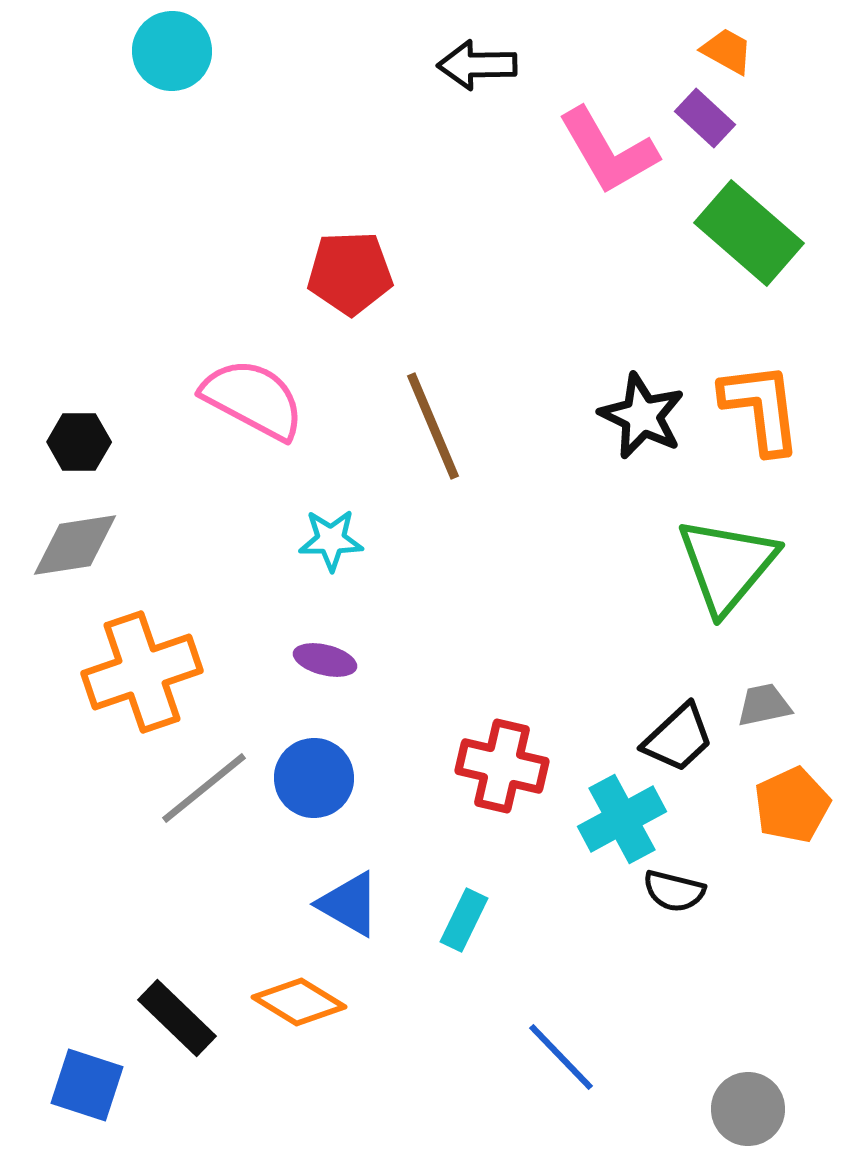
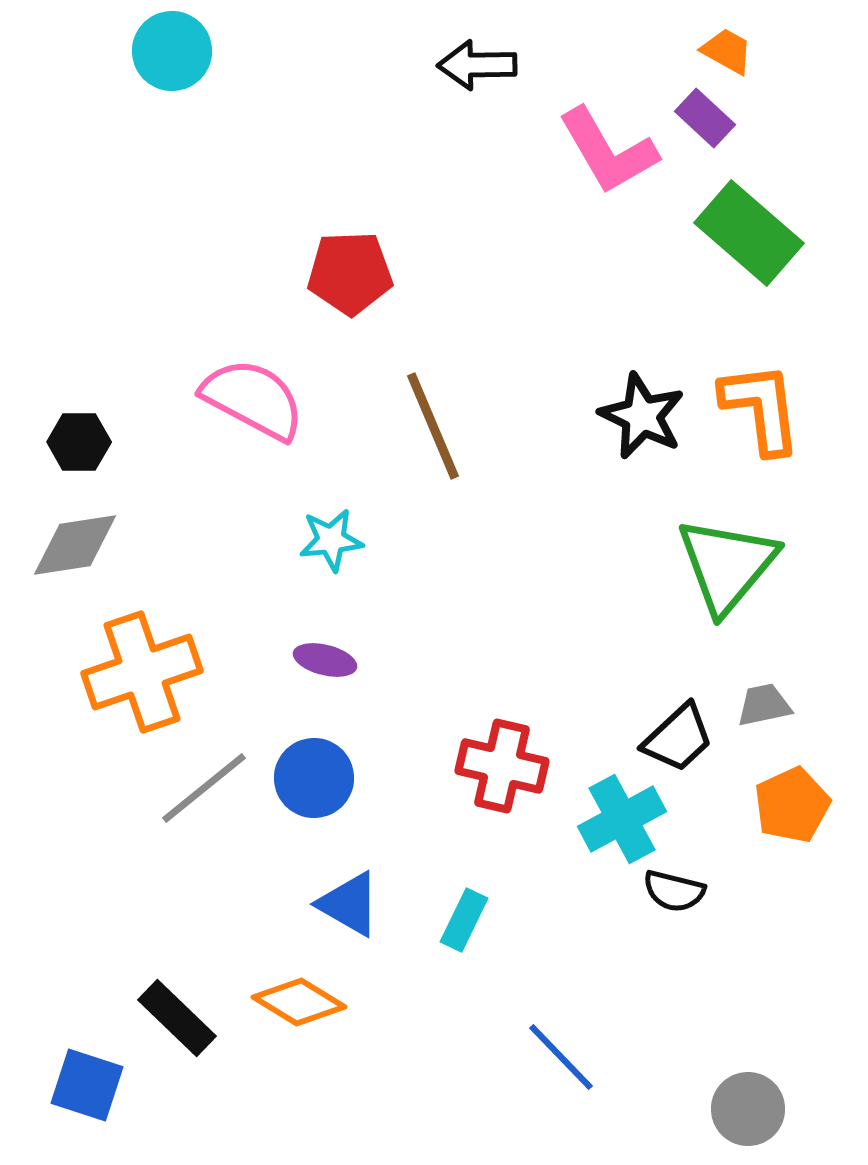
cyan star: rotated 6 degrees counterclockwise
